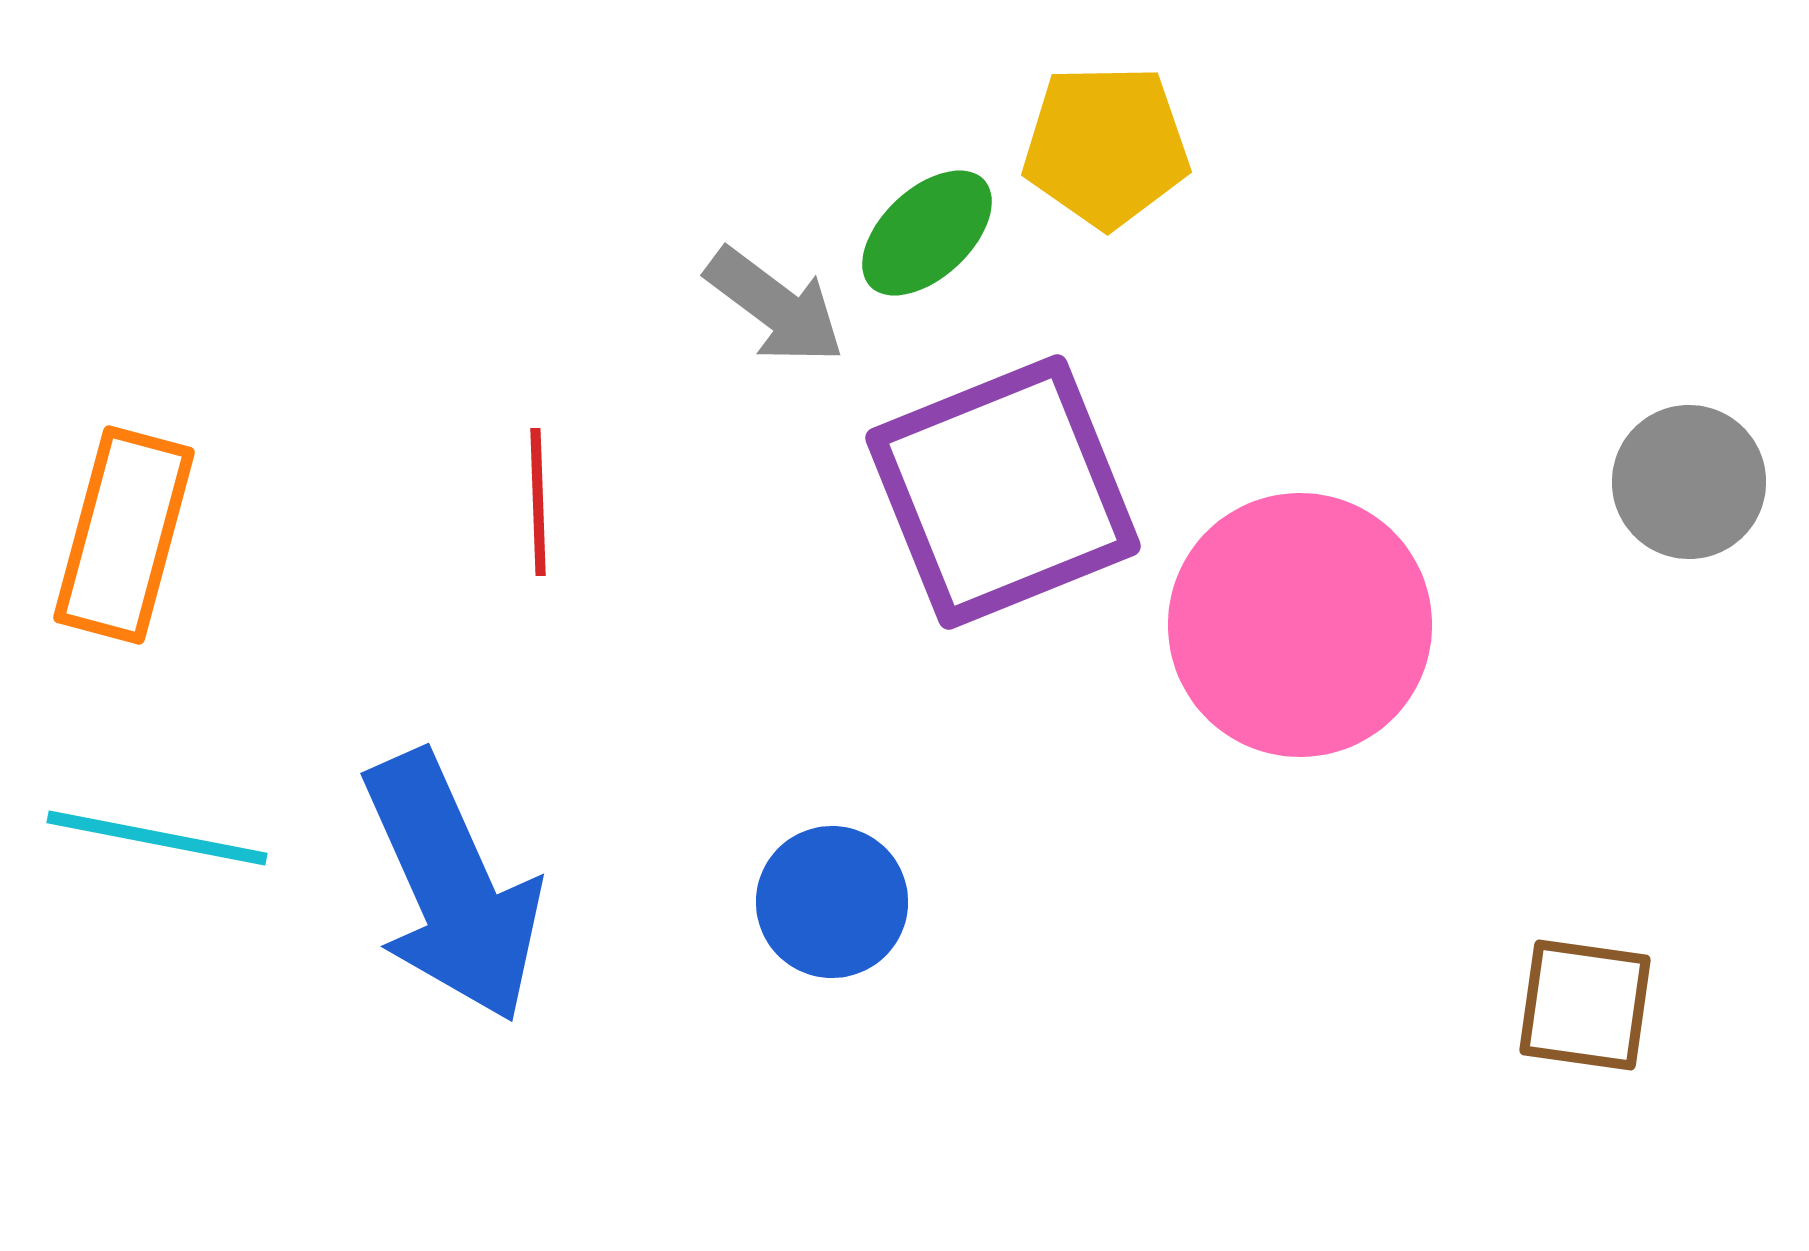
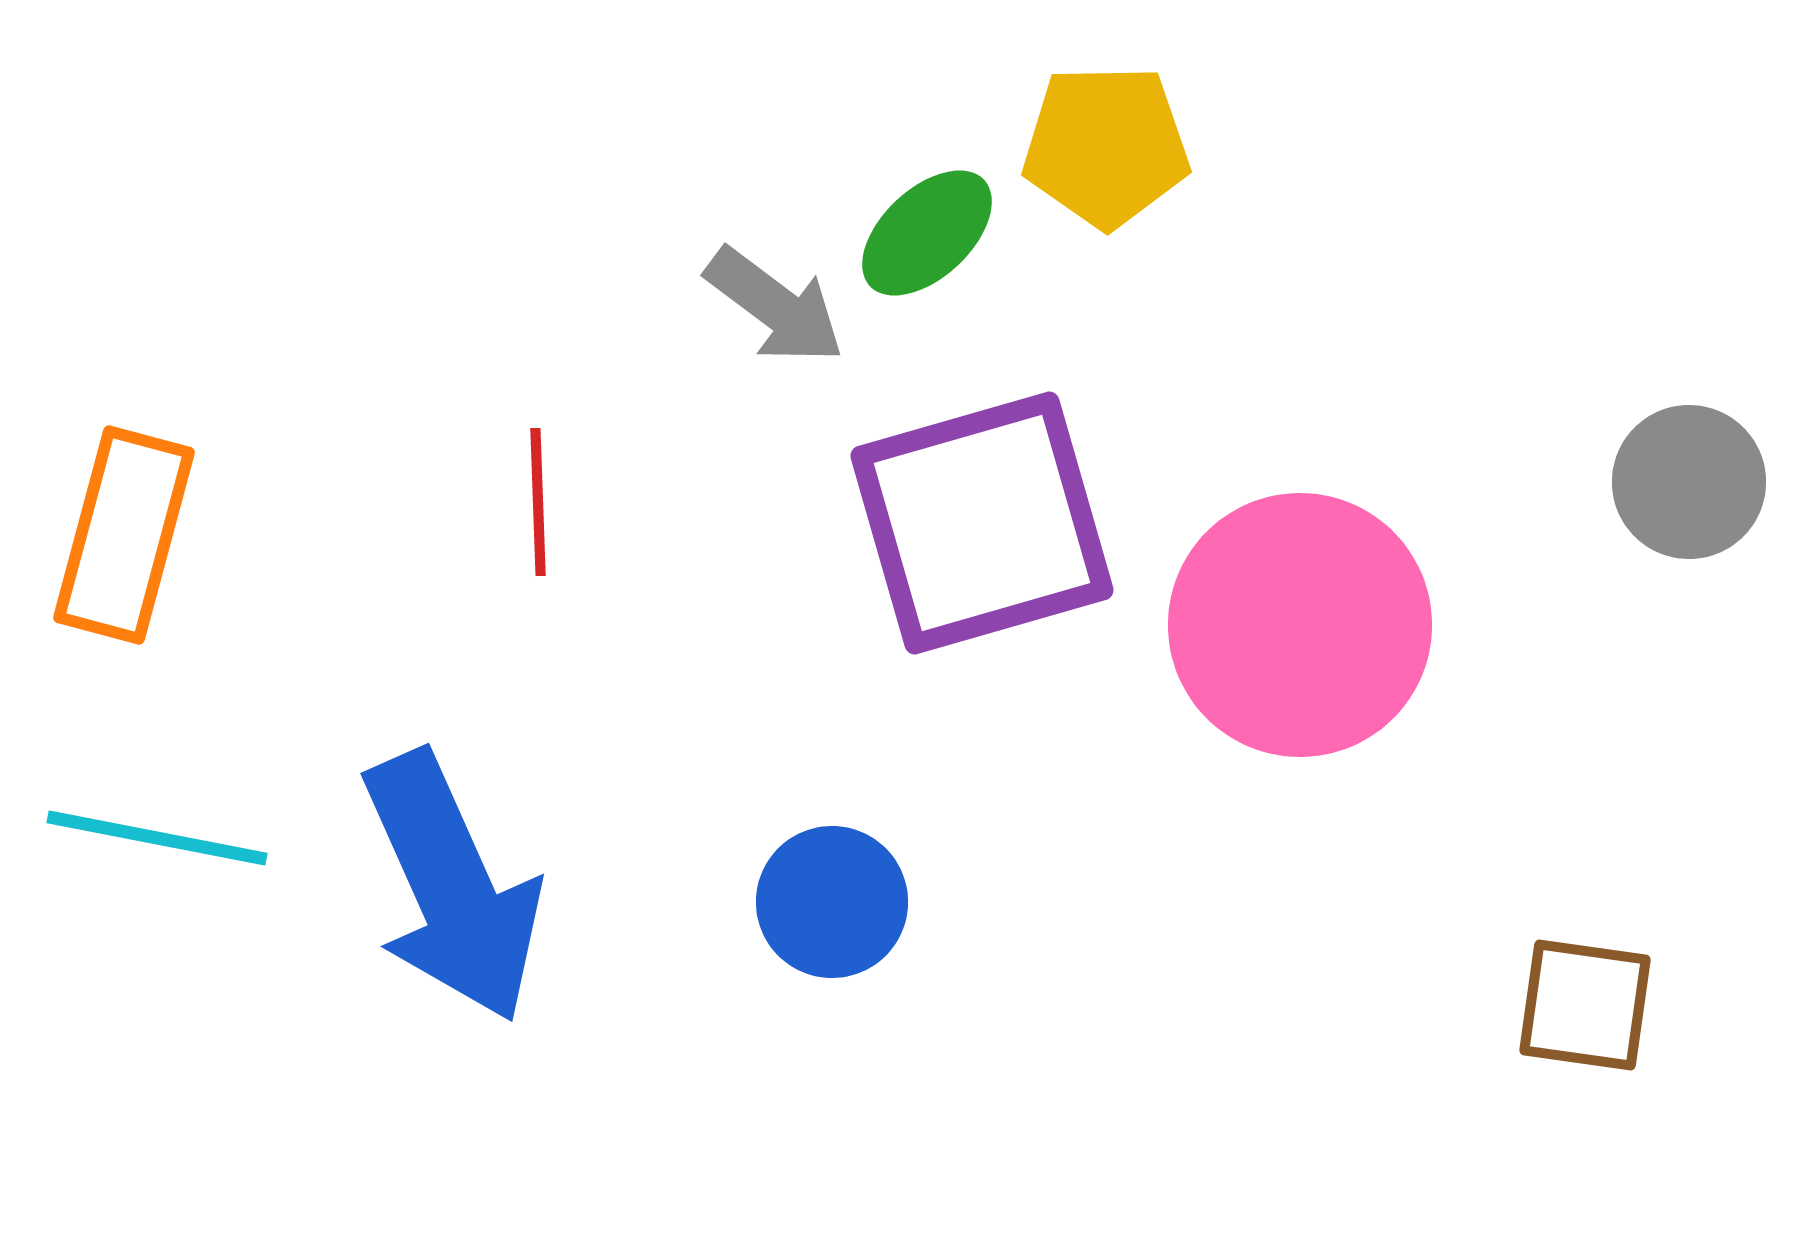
purple square: moved 21 px left, 31 px down; rotated 6 degrees clockwise
